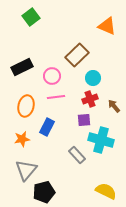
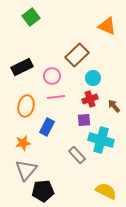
orange star: moved 1 px right, 4 px down
black pentagon: moved 1 px left, 1 px up; rotated 10 degrees clockwise
